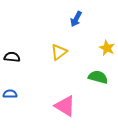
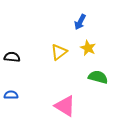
blue arrow: moved 4 px right, 3 px down
yellow star: moved 19 px left
blue semicircle: moved 1 px right, 1 px down
